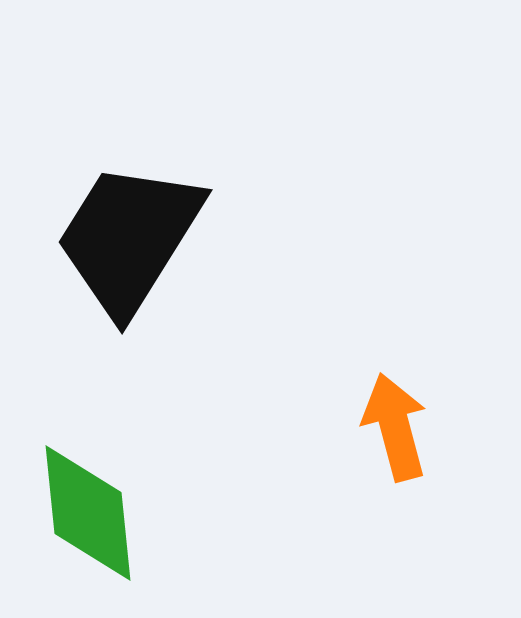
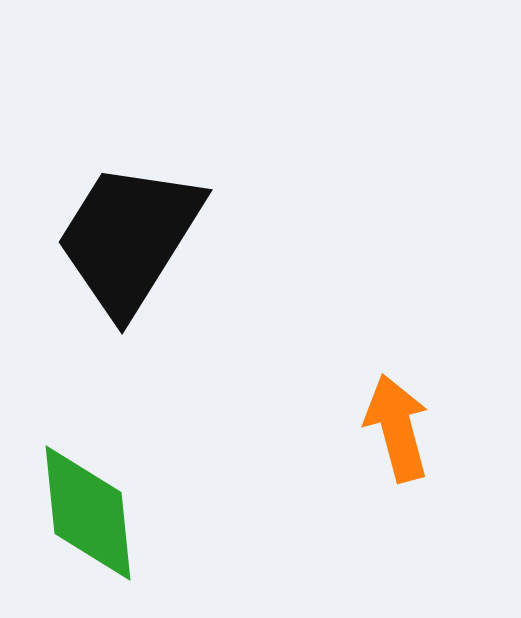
orange arrow: moved 2 px right, 1 px down
